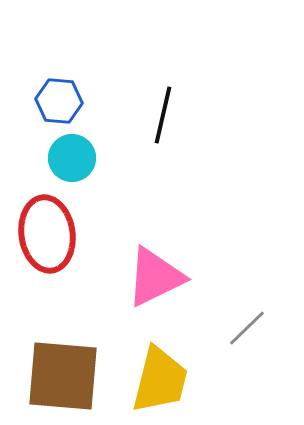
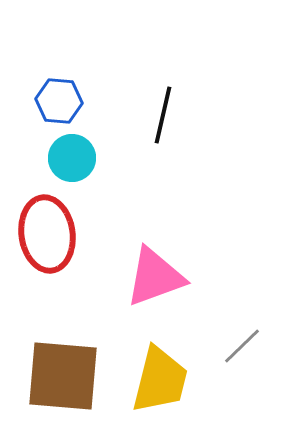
pink triangle: rotated 6 degrees clockwise
gray line: moved 5 px left, 18 px down
